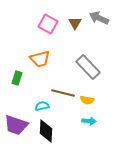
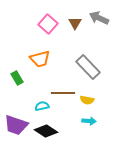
pink square: rotated 12 degrees clockwise
green rectangle: rotated 48 degrees counterclockwise
brown line: rotated 15 degrees counterclockwise
black diamond: rotated 60 degrees counterclockwise
